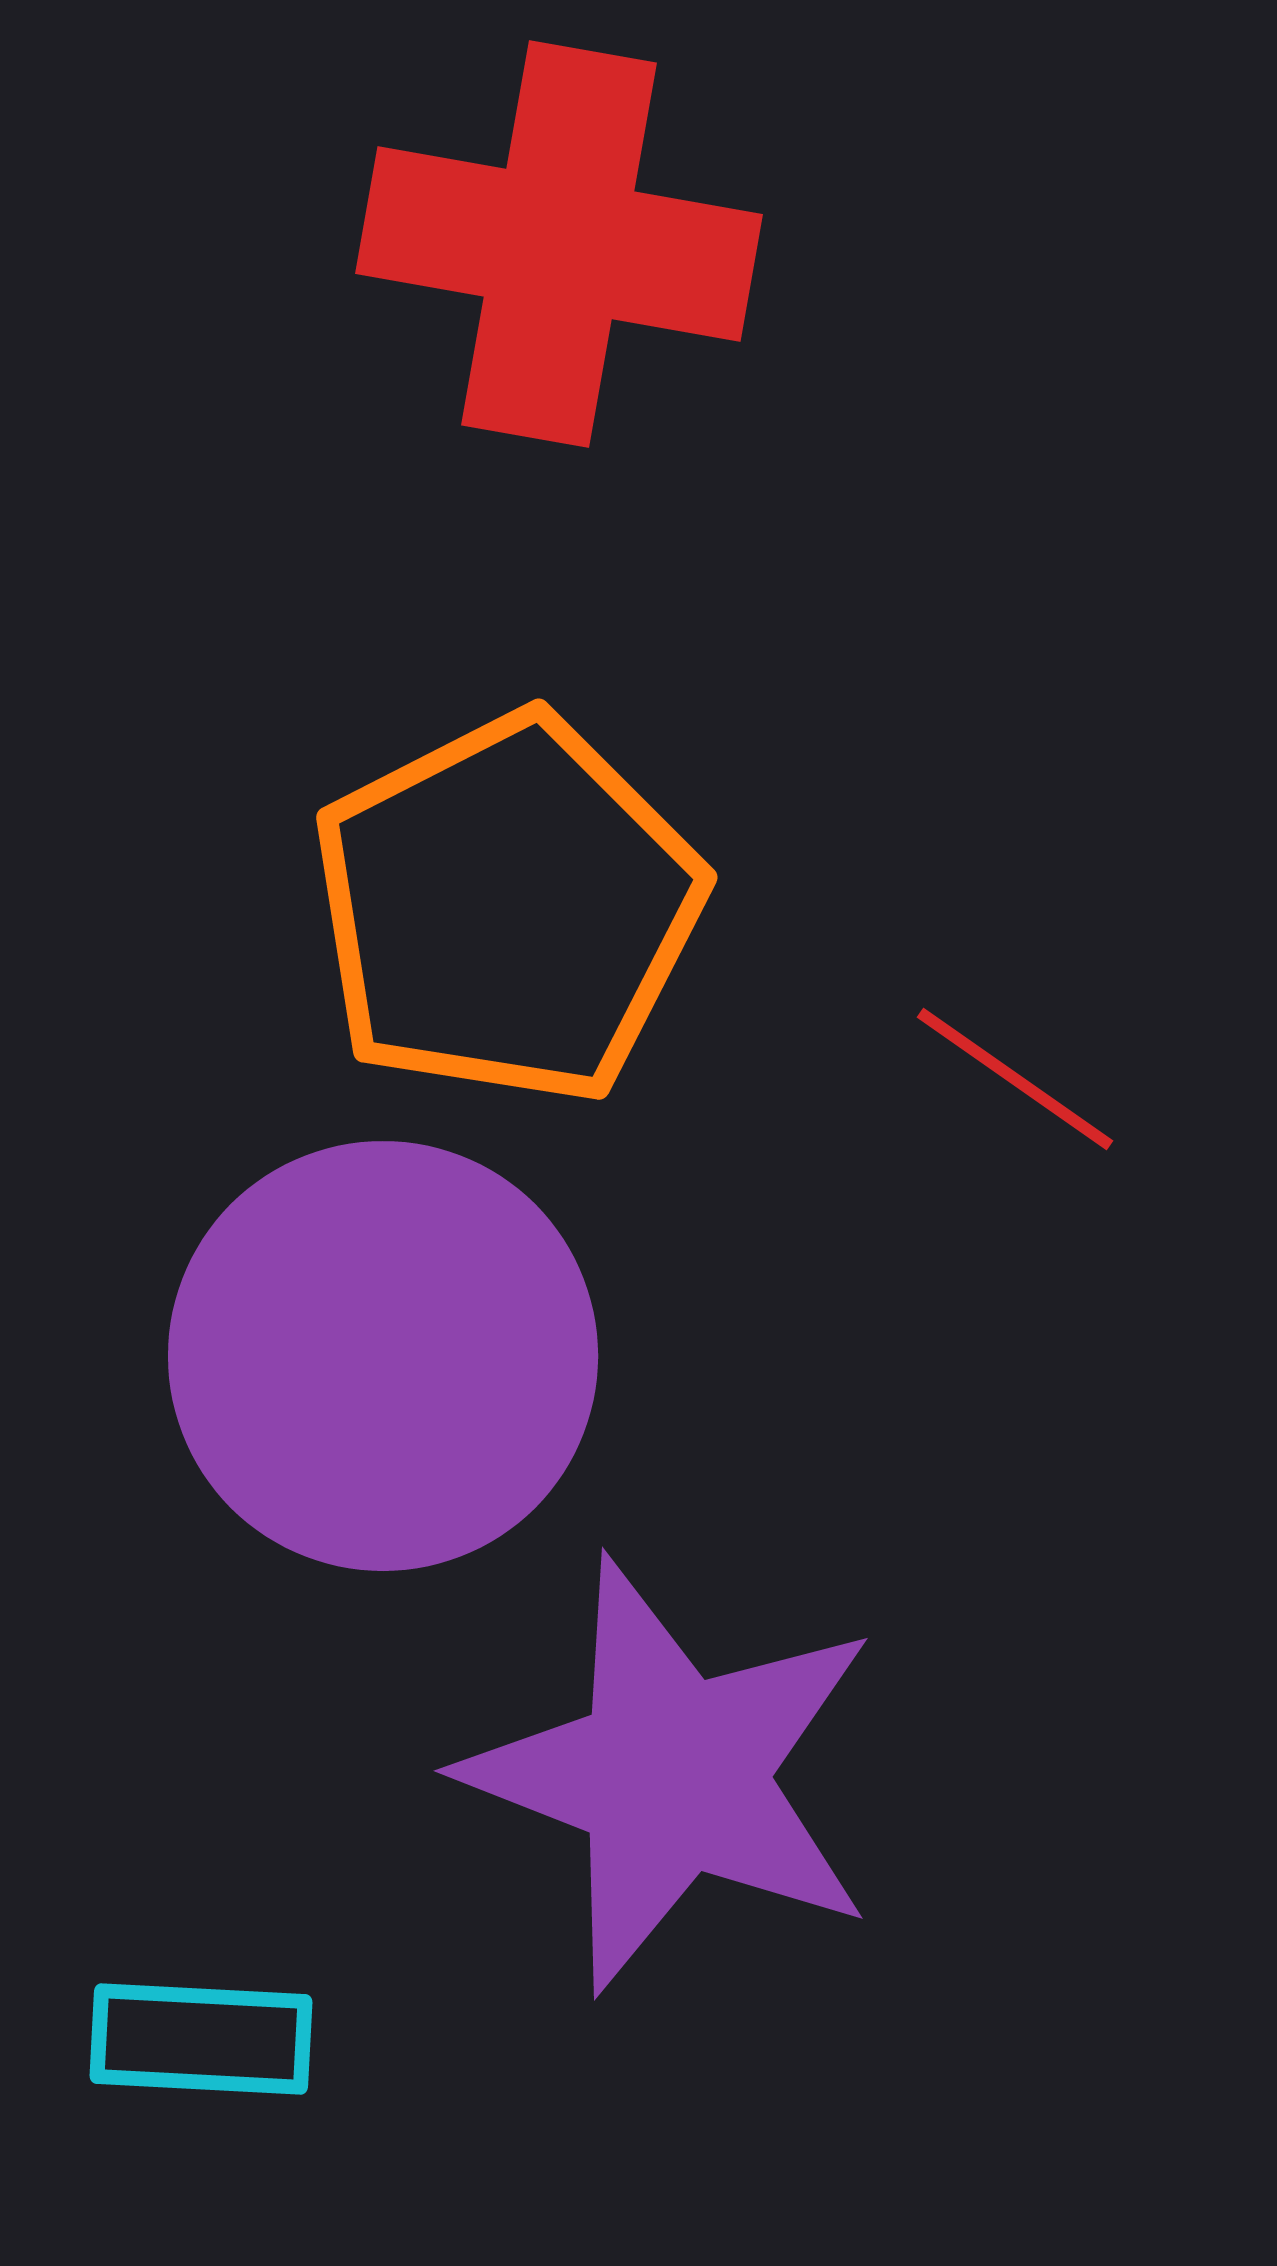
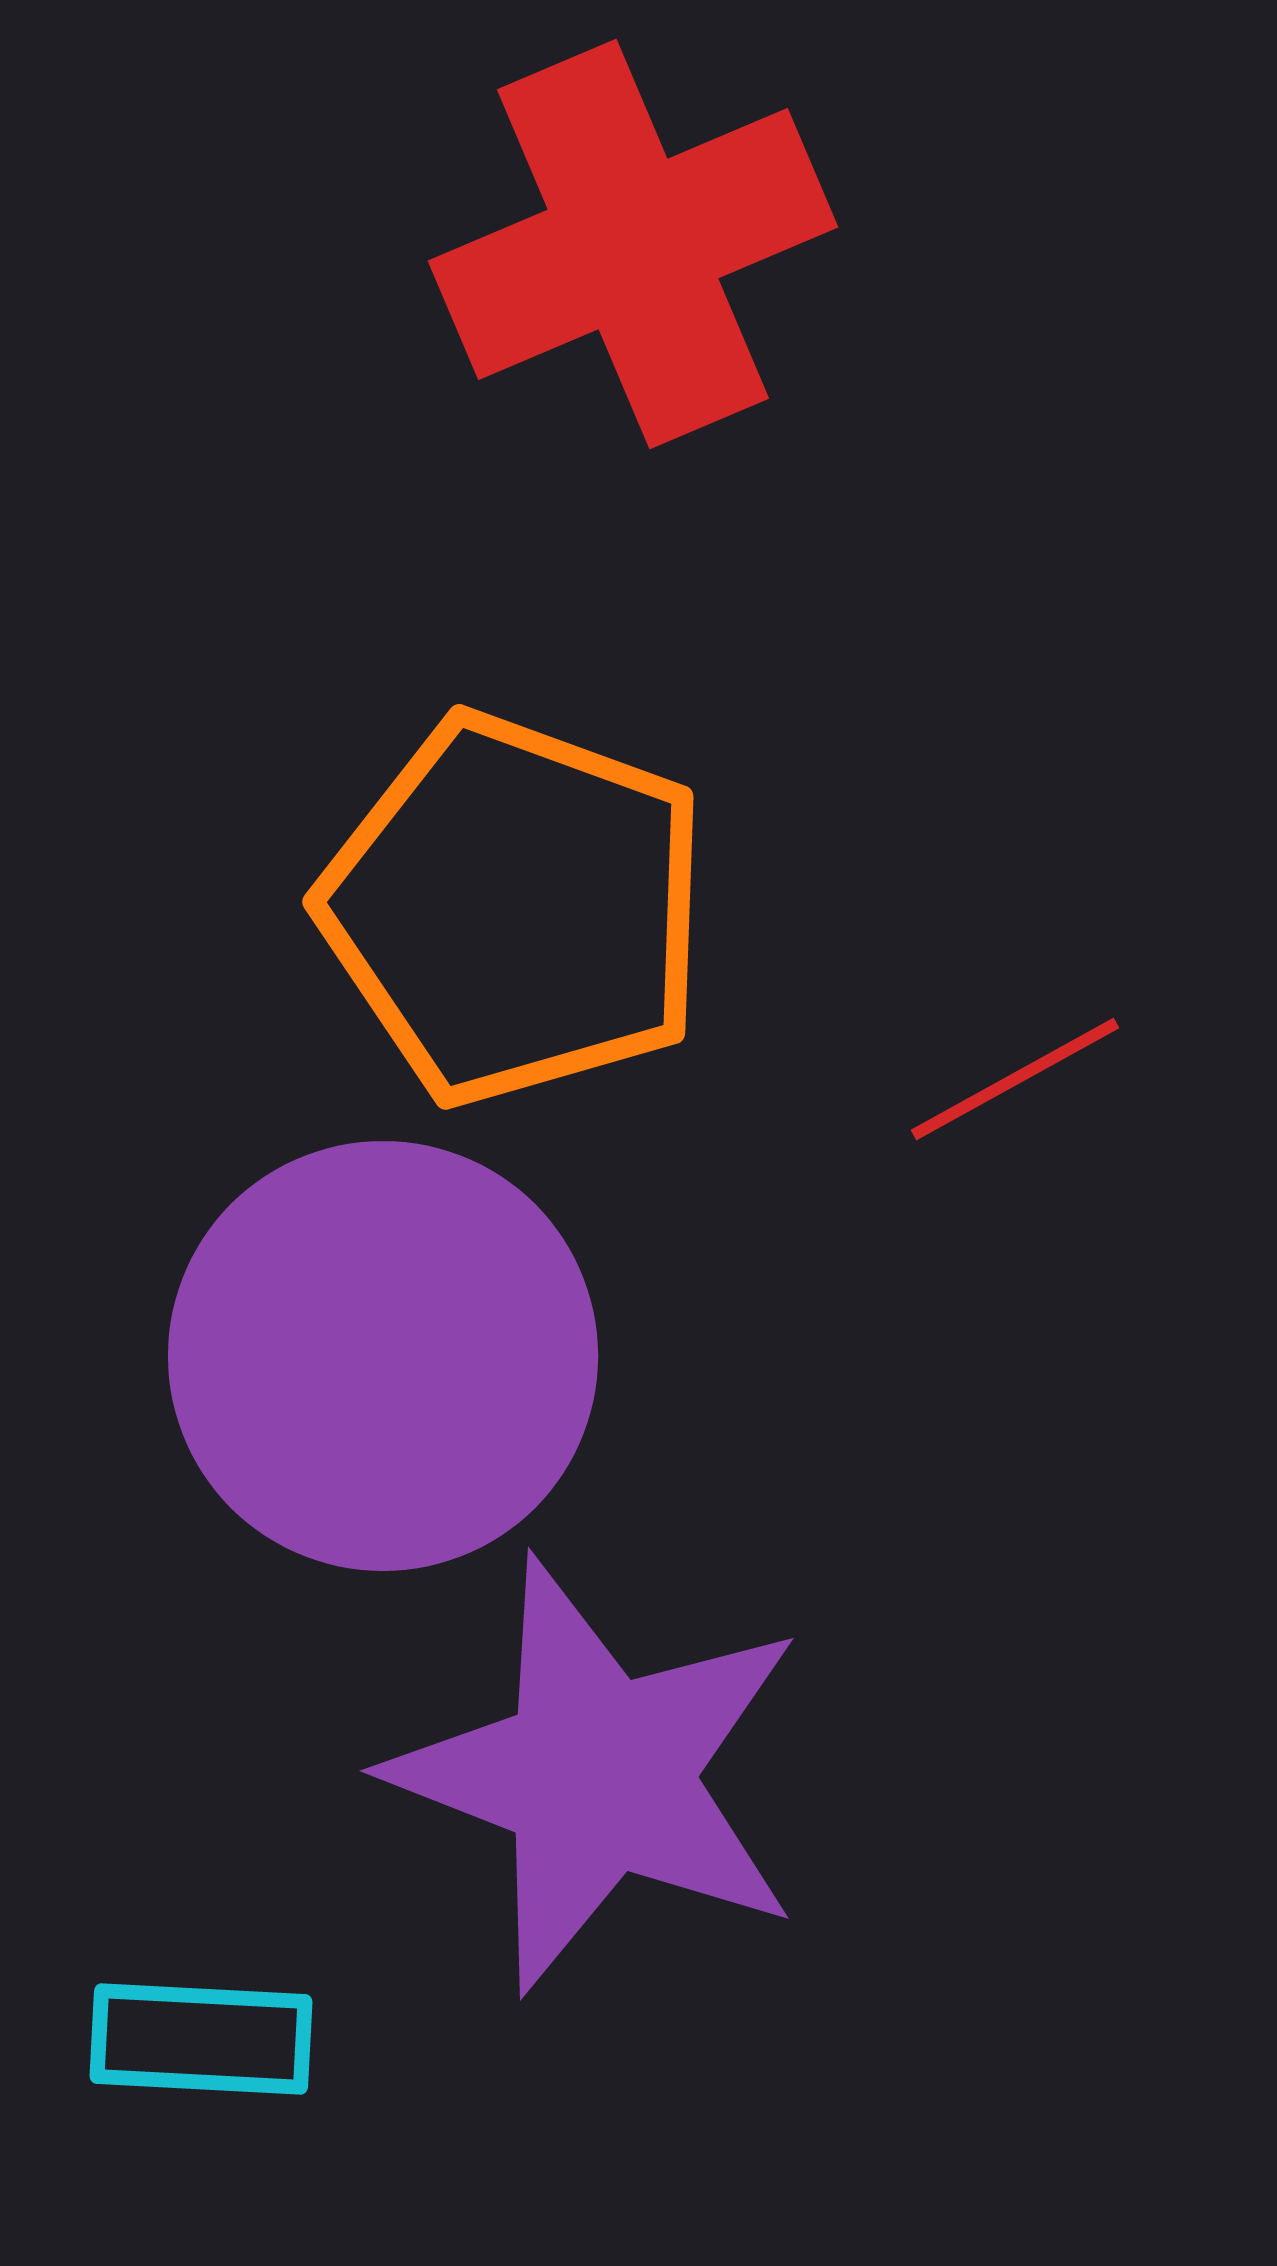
red cross: moved 74 px right; rotated 33 degrees counterclockwise
orange pentagon: moved 8 px right; rotated 25 degrees counterclockwise
red line: rotated 64 degrees counterclockwise
purple star: moved 74 px left
